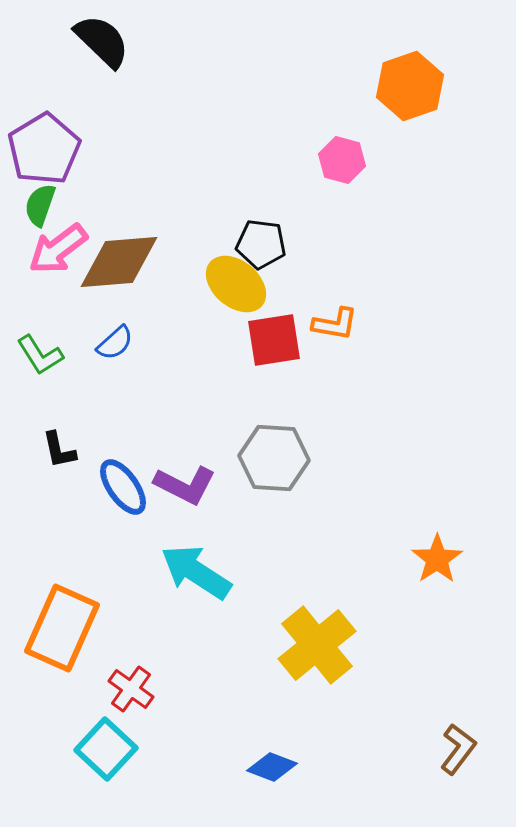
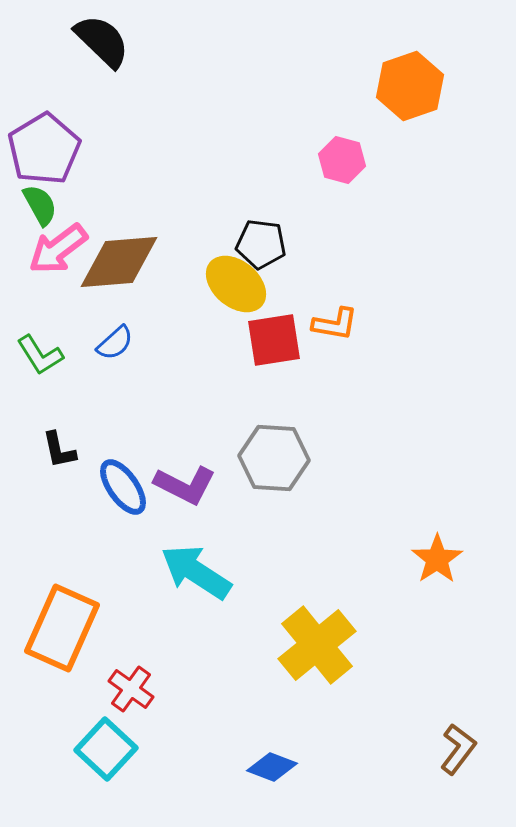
green semicircle: rotated 132 degrees clockwise
